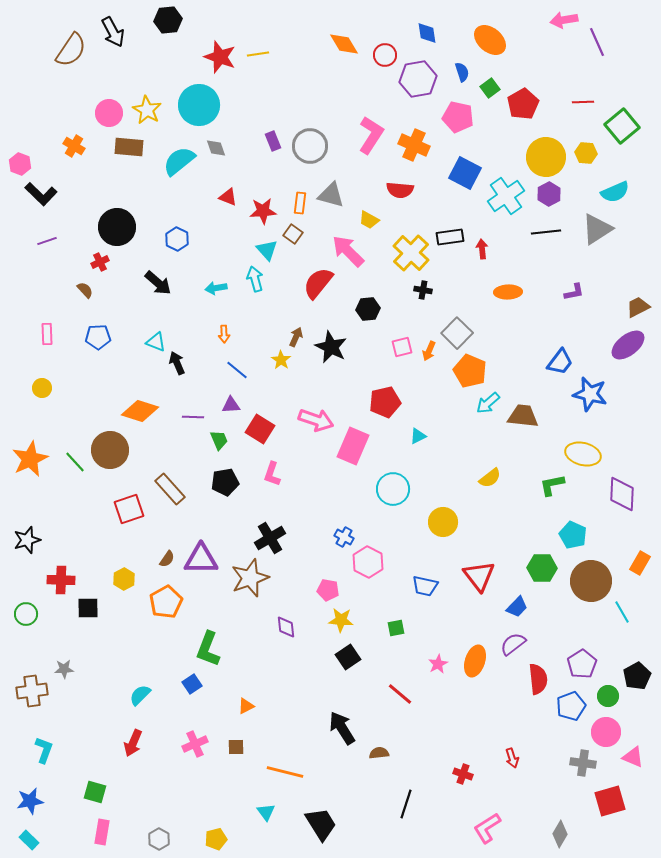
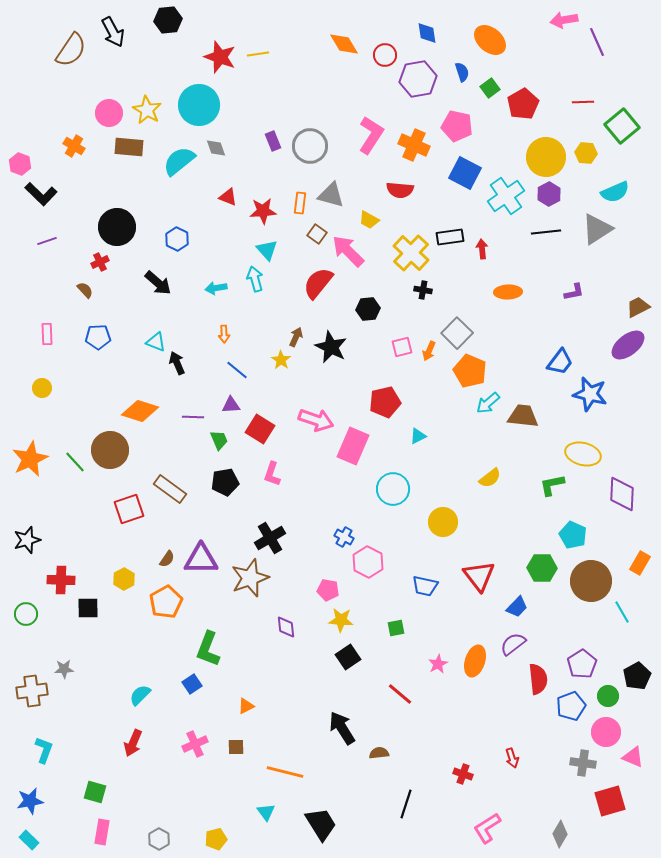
pink pentagon at (458, 117): moved 1 px left, 9 px down
brown square at (293, 234): moved 24 px right
brown rectangle at (170, 489): rotated 12 degrees counterclockwise
